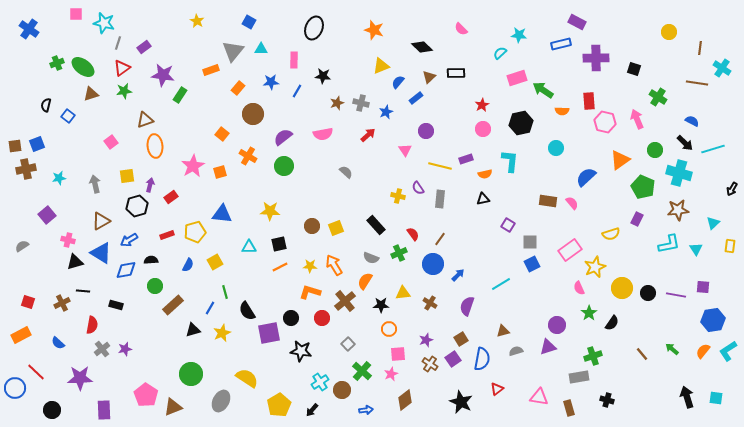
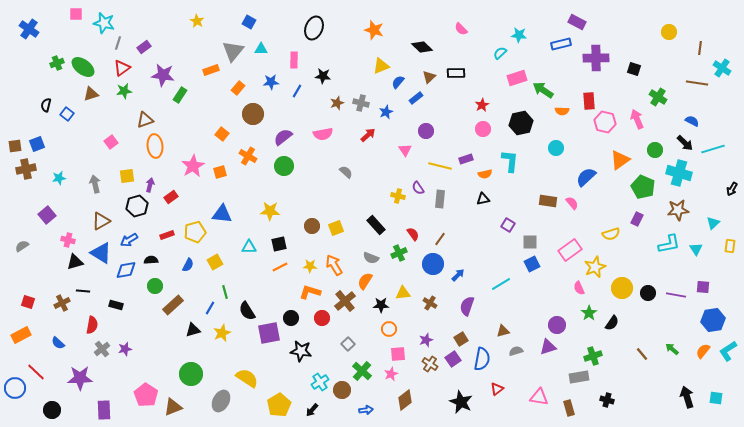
blue square at (68, 116): moved 1 px left, 2 px up
